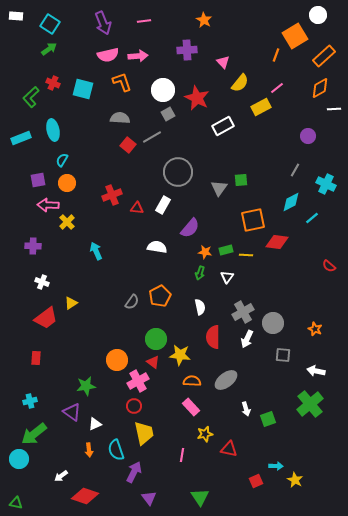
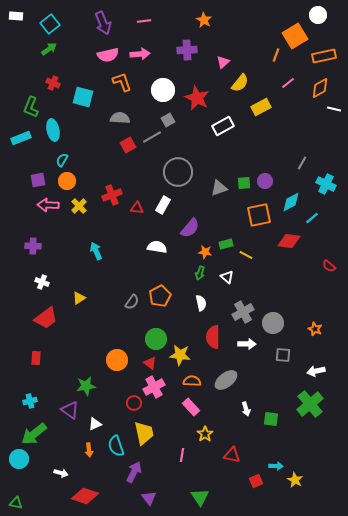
cyan square at (50, 24): rotated 18 degrees clockwise
pink arrow at (138, 56): moved 2 px right, 2 px up
orange rectangle at (324, 56): rotated 30 degrees clockwise
pink triangle at (223, 62): rotated 32 degrees clockwise
pink line at (277, 88): moved 11 px right, 5 px up
cyan square at (83, 89): moved 8 px down
green L-shape at (31, 97): moved 10 px down; rotated 25 degrees counterclockwise
white line at (334, 109): rotated 16 degrees clockwise
gray square at (168, 114): moved 6 px down
purple circle at (308, 136): moved 43 px left, 45 px down
red square at (128, 145): rotated 21 degrees clockwise
gray line at (295, 170): moved 7 px right, 7 px up
green square at (241, 180): moved 3 px right, 3 px down
orange circle at (67, 183): moved 2 px up
gray triangle at (219, 188): rotated 36 degrees clockwise
orange square at (253, 220): moved 6 px right, 5 px up
yellow cross at (67, 222): moved 12 px right, 16 px up
red diamond at (277, 242): moved 12 px right, 1 px up
green rectangle at (226, 250): moved 6 px up
yellow line at (246, 255): rotated 24 degrees clockwise
white triangle at (227, 277): rotated 24 degrees counterclockwise
yellow triangle at (71, 303): moved 8 px right, 5 px up
white semicircle at (200, 307): moved 1 px right, 4 px up
white arrow at (247, 339): moved 5 px down; rotated 114 degrees counterclockwise
red triangle at (153, 362): moved 3 px left, 1 px down
white arrow at (316, 371): rotated 24 degrees counterclockwise
pink cross at (138, 381): moved 16 px right, 6 px down
red circle at (134, 406): moved 3 px up
purple triangle at (72, 412): moved 2 px left, 2 px up
green square at (268, 419): moved 3 px right; rotated 28 degrees clockwise
yellow star at (205, 434): rotated 21 degrees counterclockwise
red triangle at (229, 449): moved 3 px right, 6 px down
cyan semicircle at (116, 450): moved 4 px up
white arrow at (61, 476): moved 3 px up; rotated 128 degrees counterclockwise
